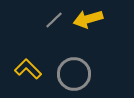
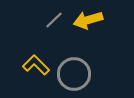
yellow arrow: moved 1 px down
yellow L-shape: moved 8 px right, 4 px up
